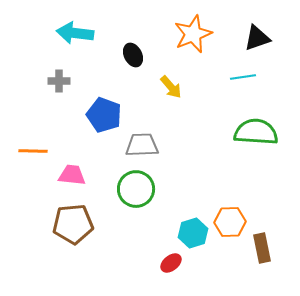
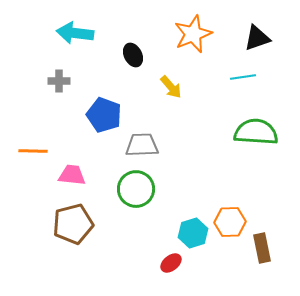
brown pentagon: rotated 9 degrees counterclockwise
